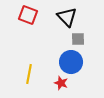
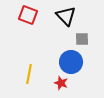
black triangle: moved 1 px left, 1 px up
gray square: moved 4 px right
